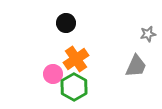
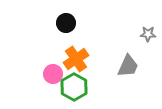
gray star: rotated 14 degrees clockwise
gray trapezoid: moved 8 px left
